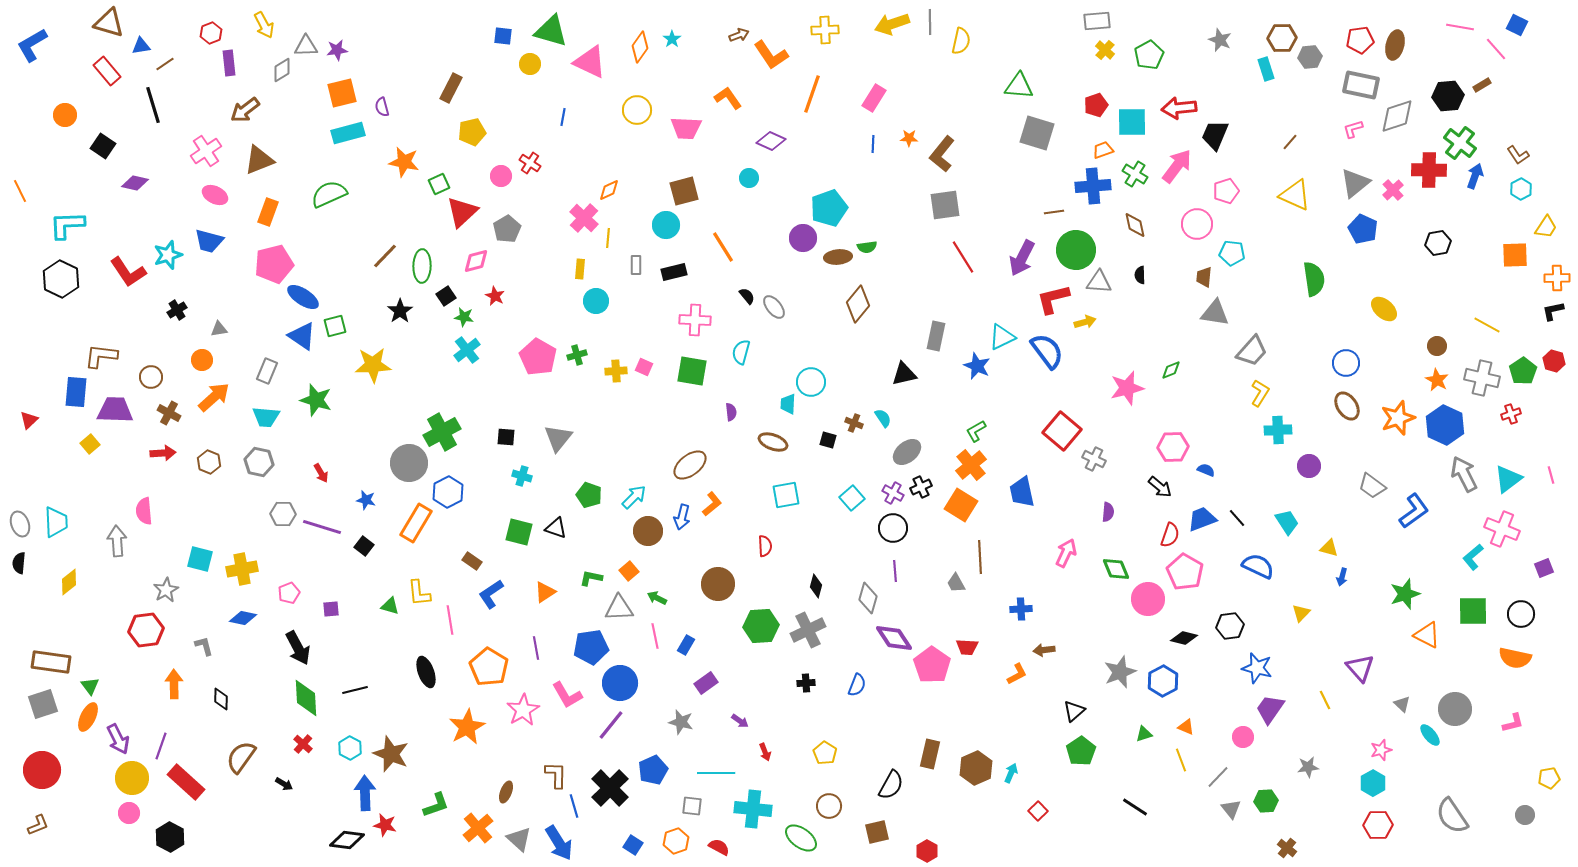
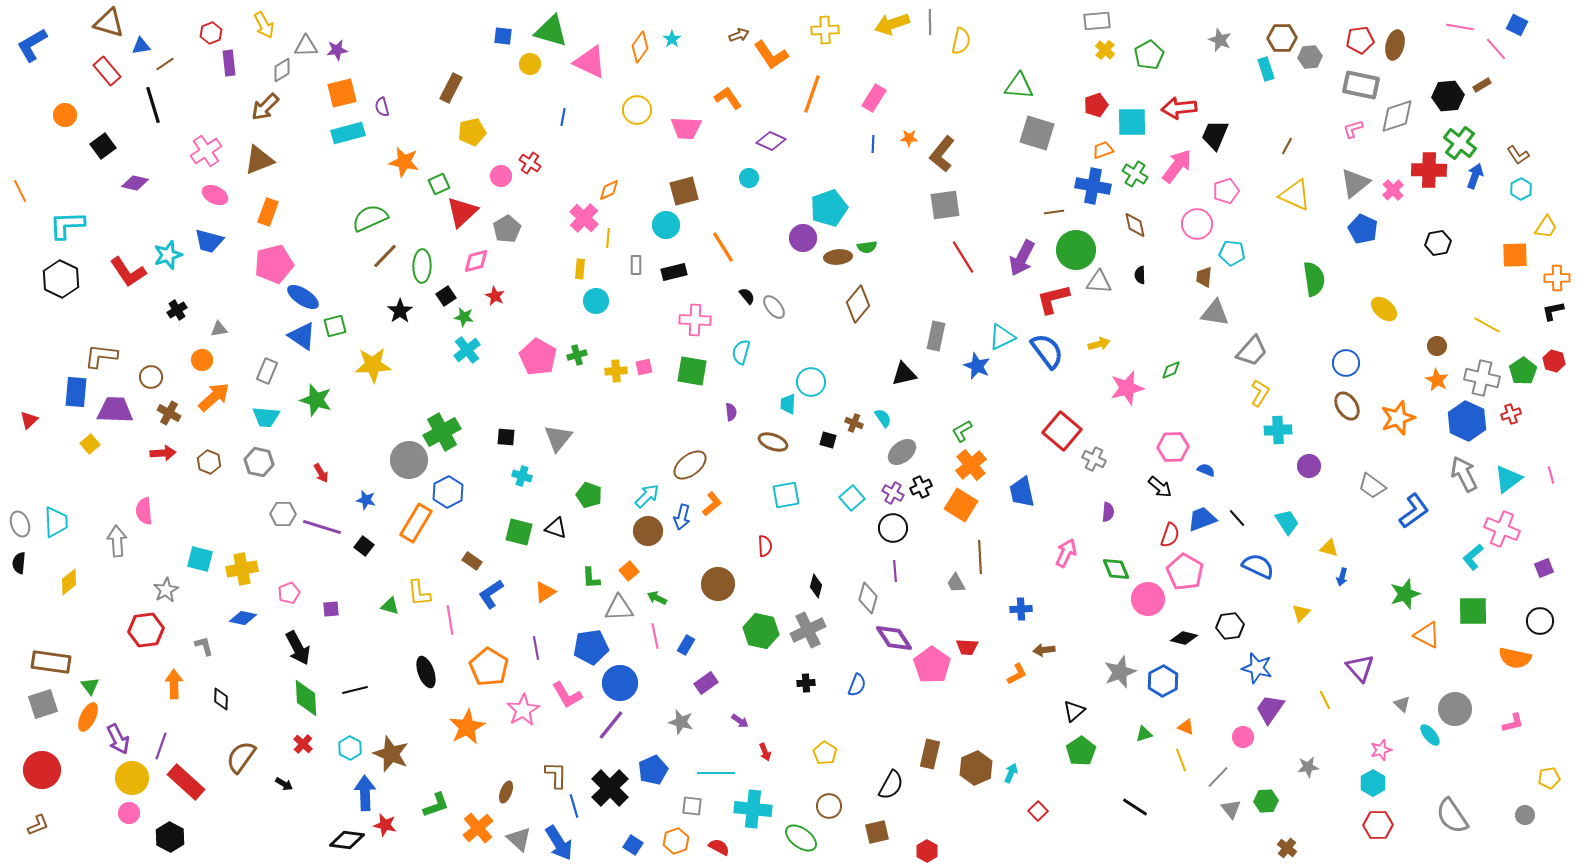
brown arrow at (245, 110): moved 20 px right, 3 px up; rotated 8 degrees counterclockwise
brown line at (1290, 142): moved 3 px left, 4 px down; rotated 12 degrees counterclockwise
black square at (103, 146): rotated 20 degrees clockwise
blue cross at (1093, 186): rotated 16 degrees clockwise
green semicircle at (329, 194): moved 41 px right, 24 px down
yellow arrow at (1085, 322): moved 14 px right, 22 px down
pink square at (644, 367): rotated 36 degrees counterclockwise
blue hexagon at (1445, 425): moved 22 px right, 4 px up
green L-shape at (976, 431): moved 14 px left
gray ellipse at (907, 452): moved 5 px left
gray circle at (409, 463): moved 3 px up
cyan arrow at (634, 497): moved 13 px right, 1 px up
green L-shape at (591, 578): rotated 105 degrees counterclockwise
black circle at (1521, 614): moved 19 px right, 7 px down
green hexagon at (761, 626): moved 5 px down; rotated 16 degrees clockwise
